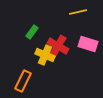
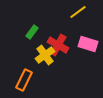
yellow line: rotated 24 degrees counterclockwise
red cross: moved 1 px up
yellow cross: rotated 30 degrees clockwise
orange rectangle: moved 1 px right, 1 px up
